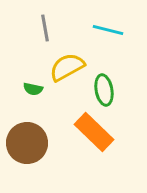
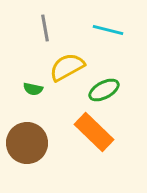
green ellipse: rotated 72 degrees clockwise
